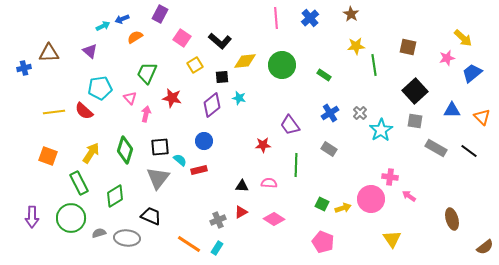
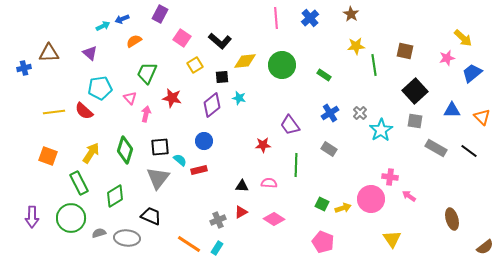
orange semicircle at (135, 37): moved 1 px left, 4 px down
brown square at (408, 47): moved 3 px left, 4 px down
purple triangle at (90, 51): moved 2 px down
